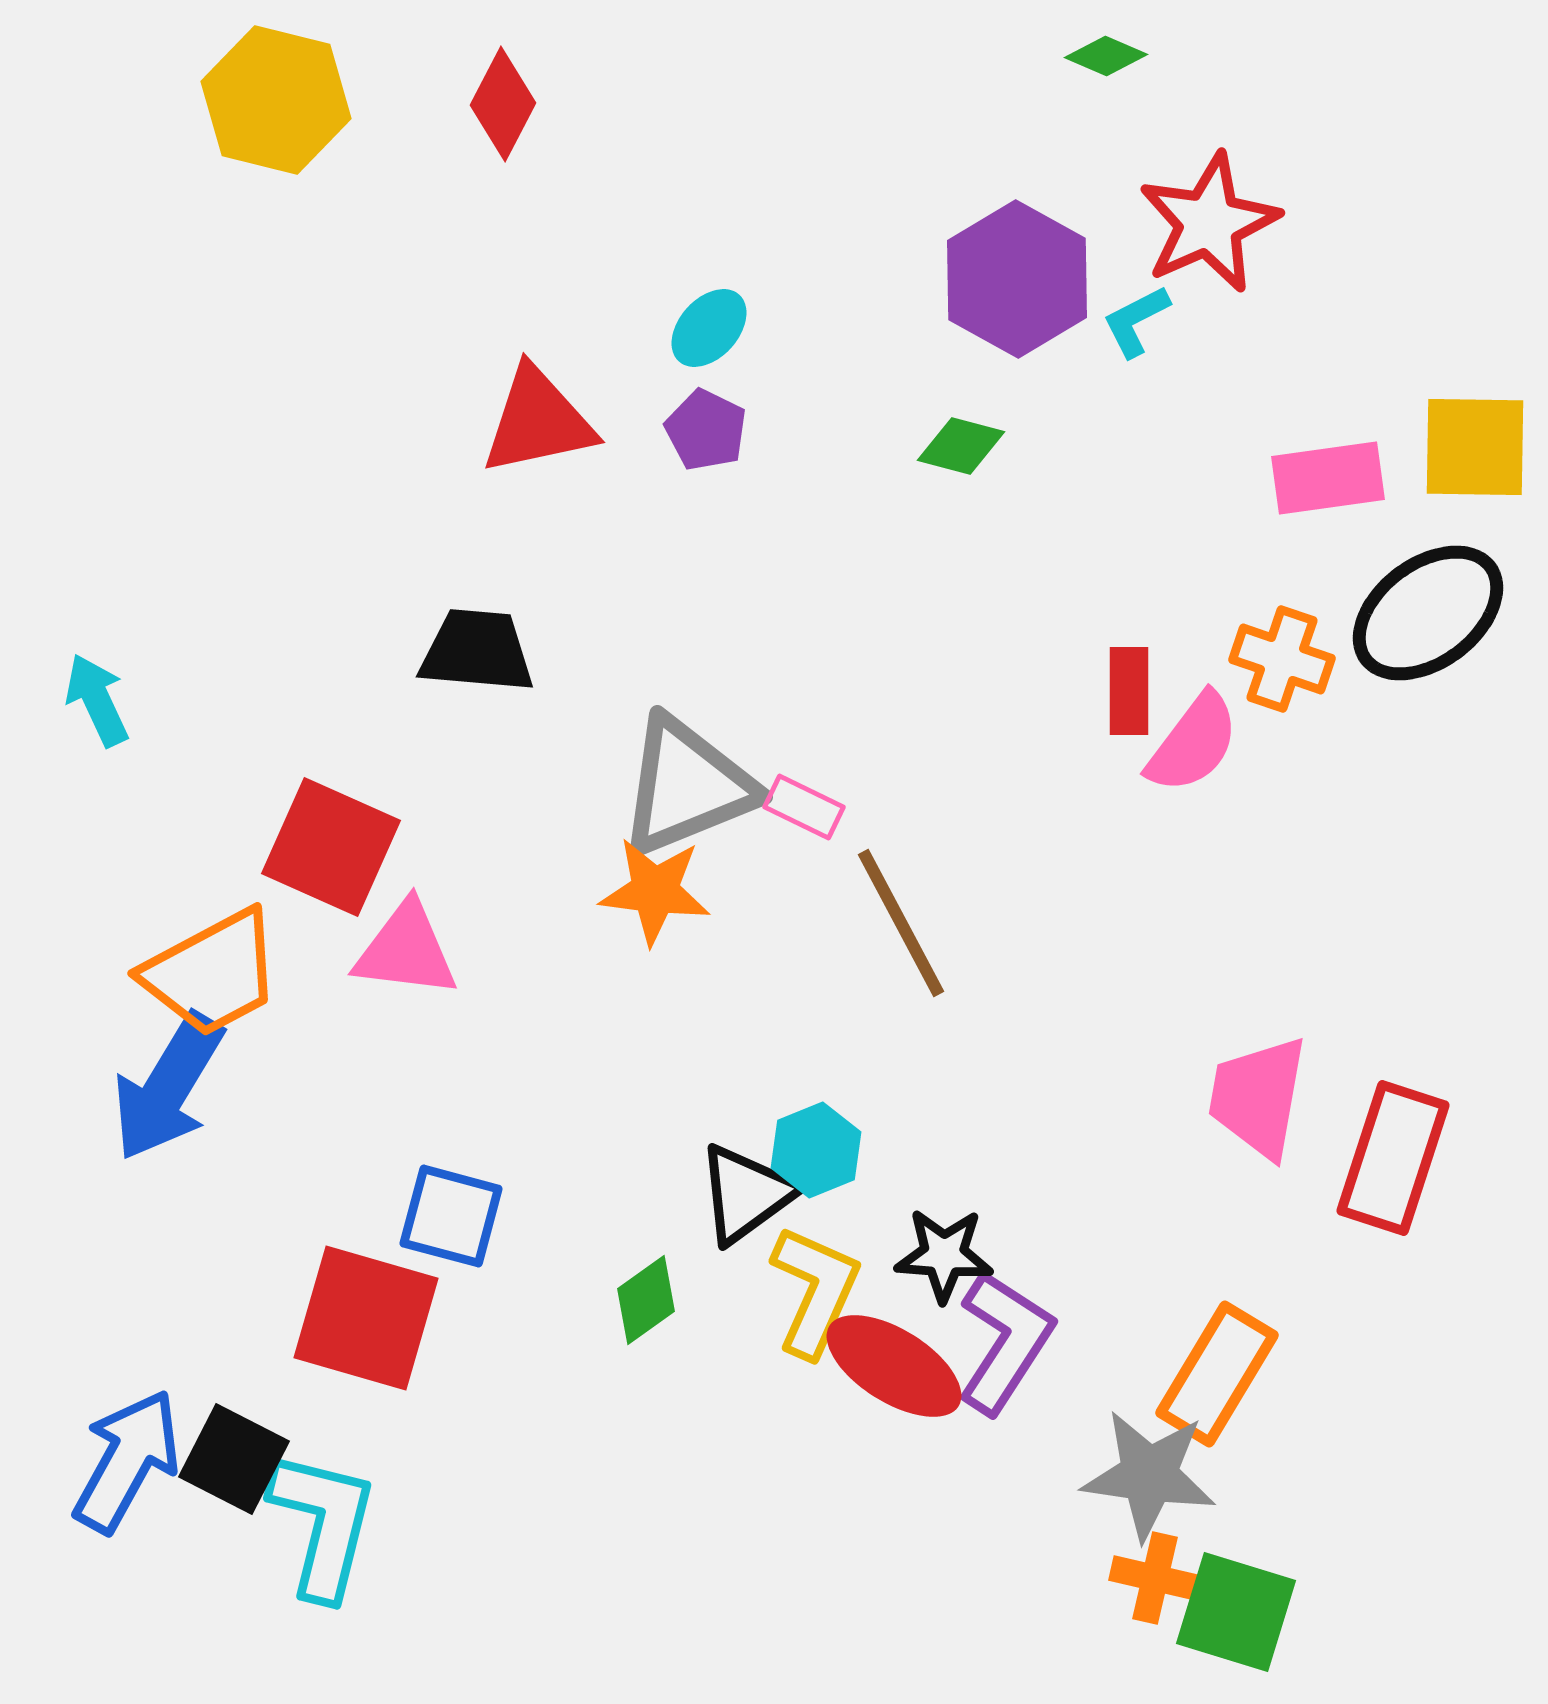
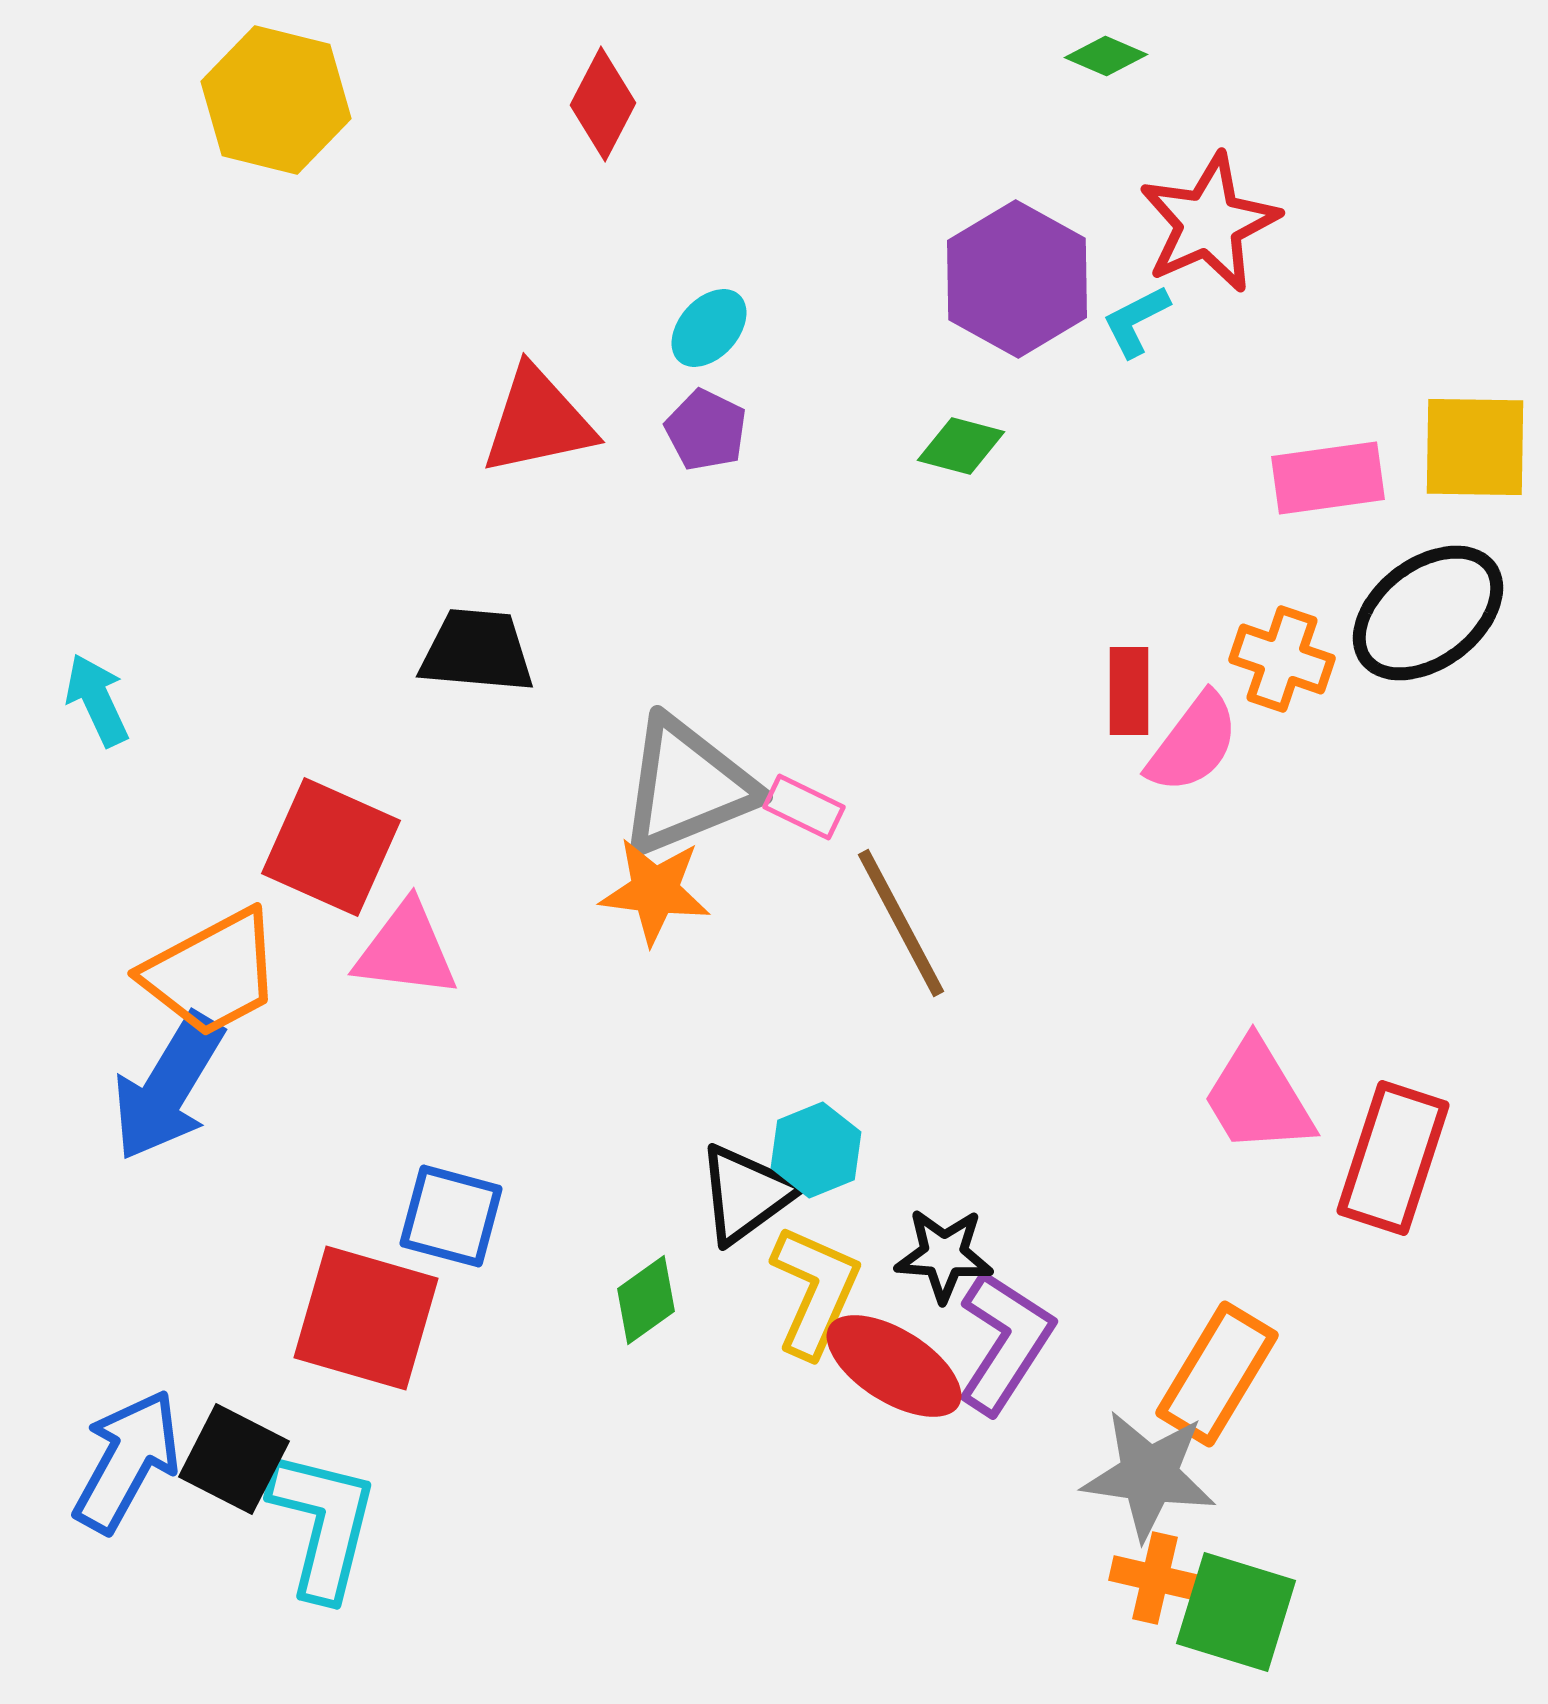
red diamond at (503, 104): moved 100 px right
pink trapezoid at (1258, 1097): rotated 41 degrees counterclockwise
